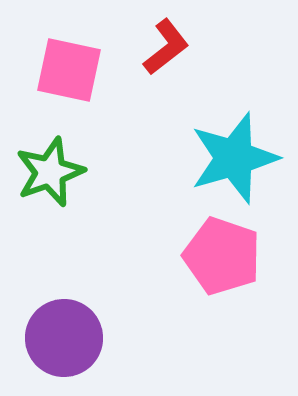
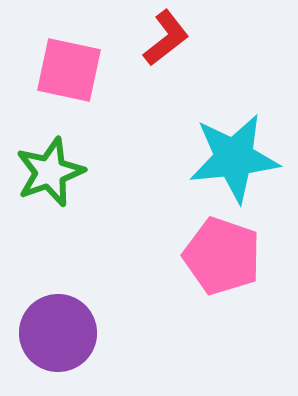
red L-shape: moved 9 px up
cyan star: rotated 10 degrees clockwise
purple circle: moved 6 px left, 5 px up
